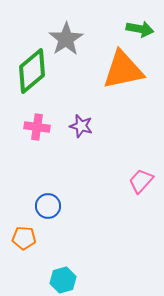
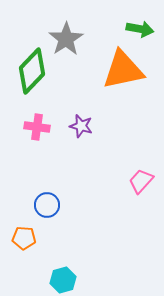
green diamond: rotated 6 degrees counterclockwise
blue circle: moved 1 px left, 1 px up
